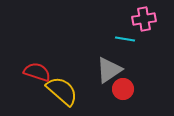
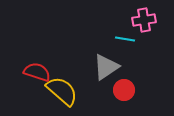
pink cross: moved 1 px down
gray triangle: moved 3 px left, 3 px up
red circle: moved 1 px right, 1 px down
